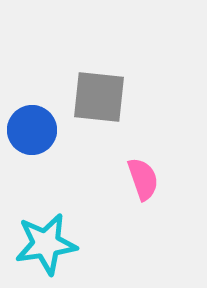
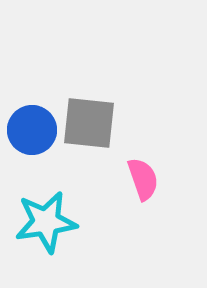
gray square: moved 10 px left, 26 px down
cyan star: moved 22 px up
